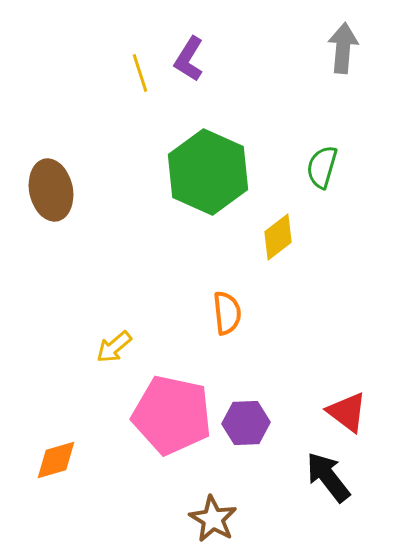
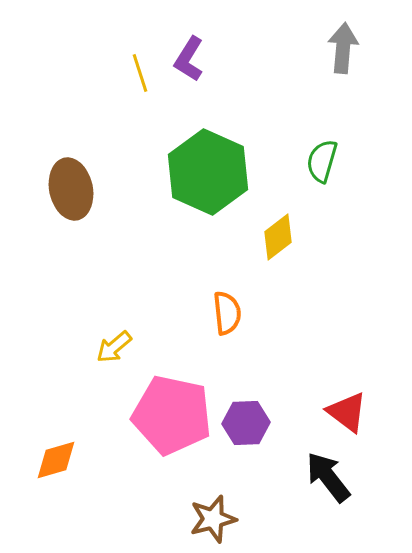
green semicircle: moved 6 px up
brown ellipse: moved 20 px right, 1 px up
brown star: rotated 27 degrees clockwise
